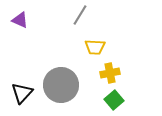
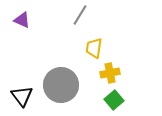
purple triangle: moved 2 px right
yellow trapezoid: moved 1 px left, 1 px down; rotated 95 degrees clockwise
black triangle: moved 3 px down; rotated 20 degrees counterclockwise
